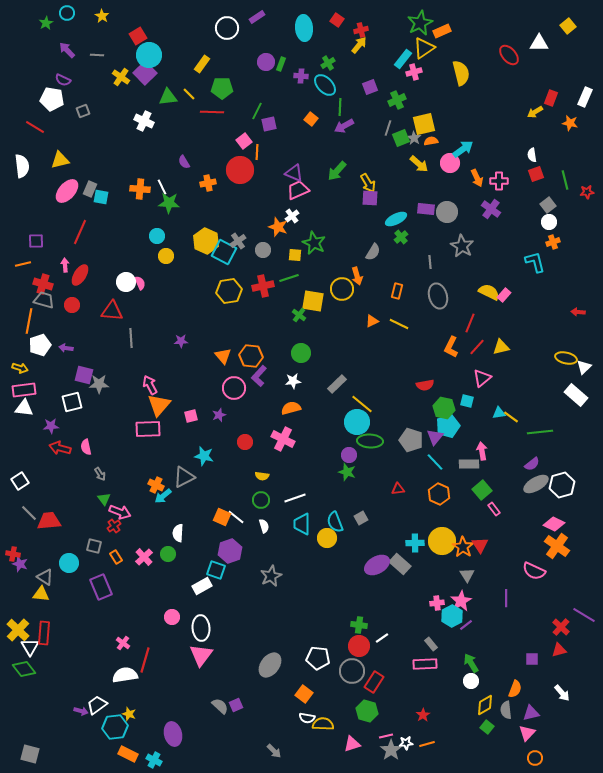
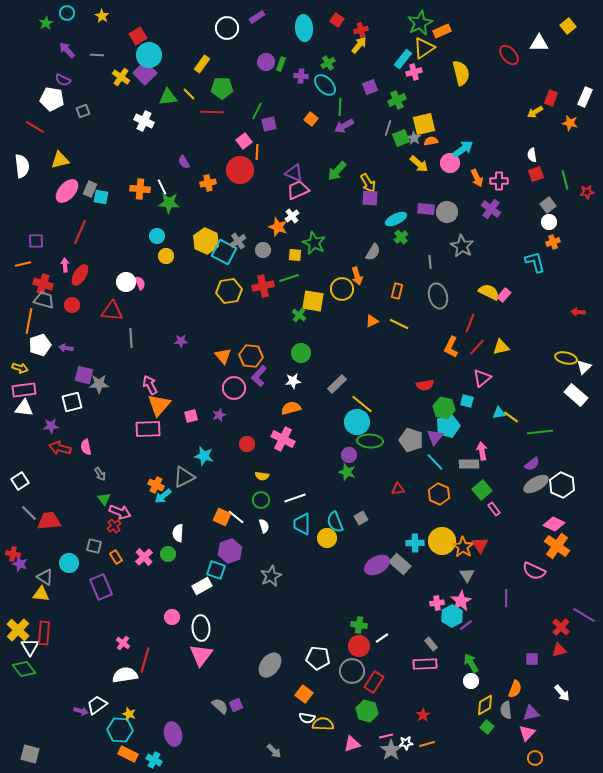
red circle at (245, 442): moved 2 px right, 2 px down
white hexagon at (562, 485): rotated 20 degrees counterclockwise
cyan hexagon at (115, 727): moved 5 px right, 3 px down; rotated 10 degrees clockwise
